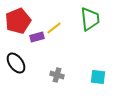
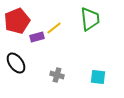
red pentagon: moved 1 px left
